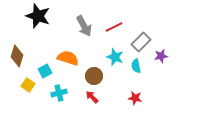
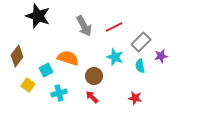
brown diamond: rotated 20 degrees clockwise
cyan semicircle: moved 4 px right
cyan square: moved 1 px right, 1 px up
